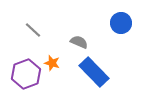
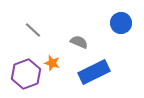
blue rectangle: rotated 72 degrees counterclockwise
